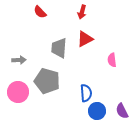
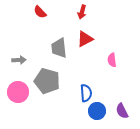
gray trapezoid: rotated 10 degrees counterclockwise
